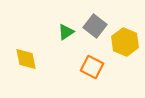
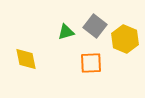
green triangle: rotated 18 degrees clockwise
yellow hexagon: moved 3 px up
orange square: moved 1 px left, 4 px up; rotated 30 degrees counterclockwise
